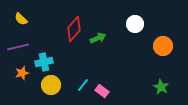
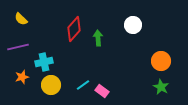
white circle: moved 2 px left, 1 px down
green arrow: rotated 70 degrees counterclockwise
orange circle: moved 2 px left, 15 px down
orange star: moved 4 px down
cyan line: rotated 16 degrees clockwise
